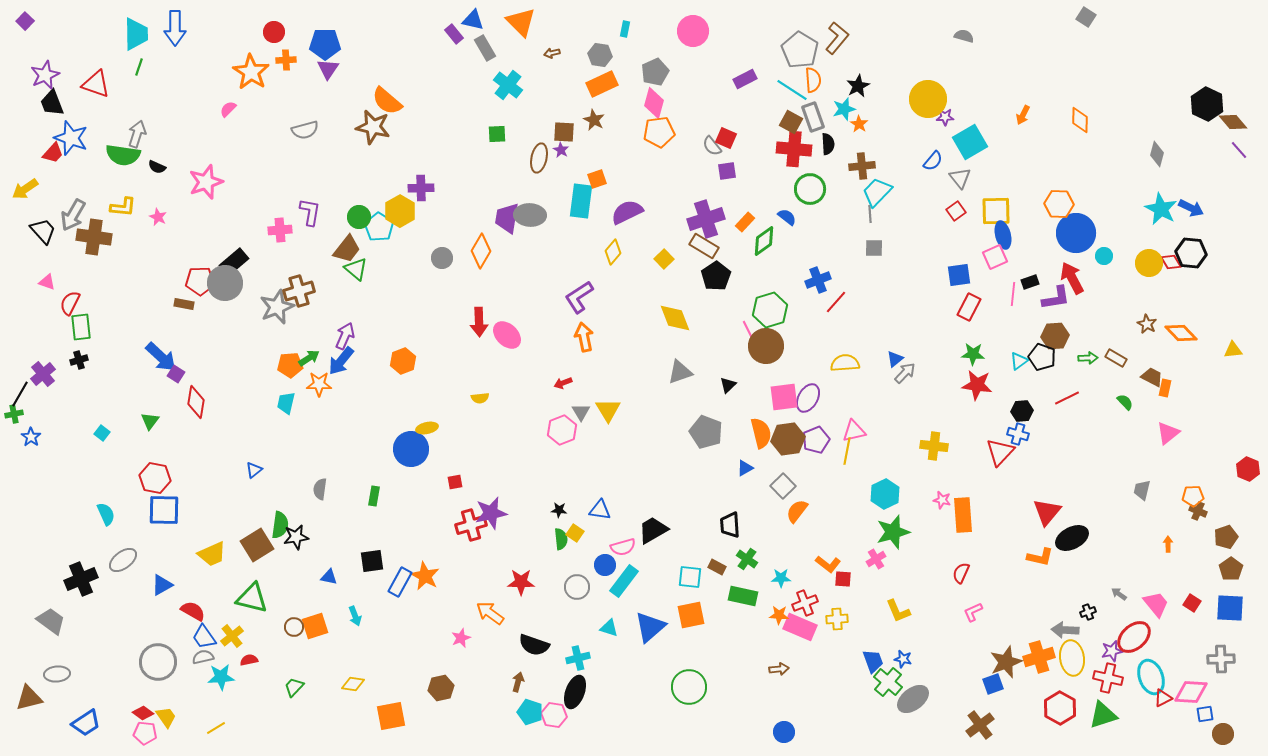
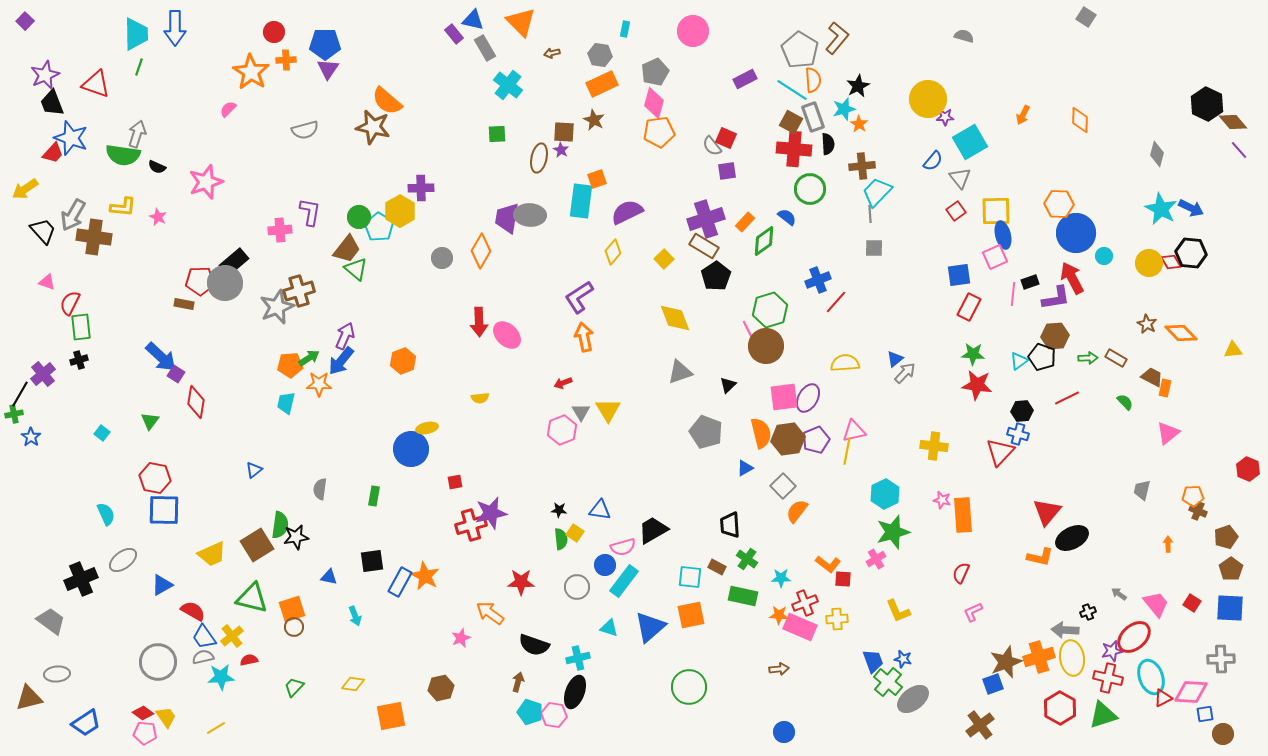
orange square at (315, 626): moved 23 px left, 17 px up
